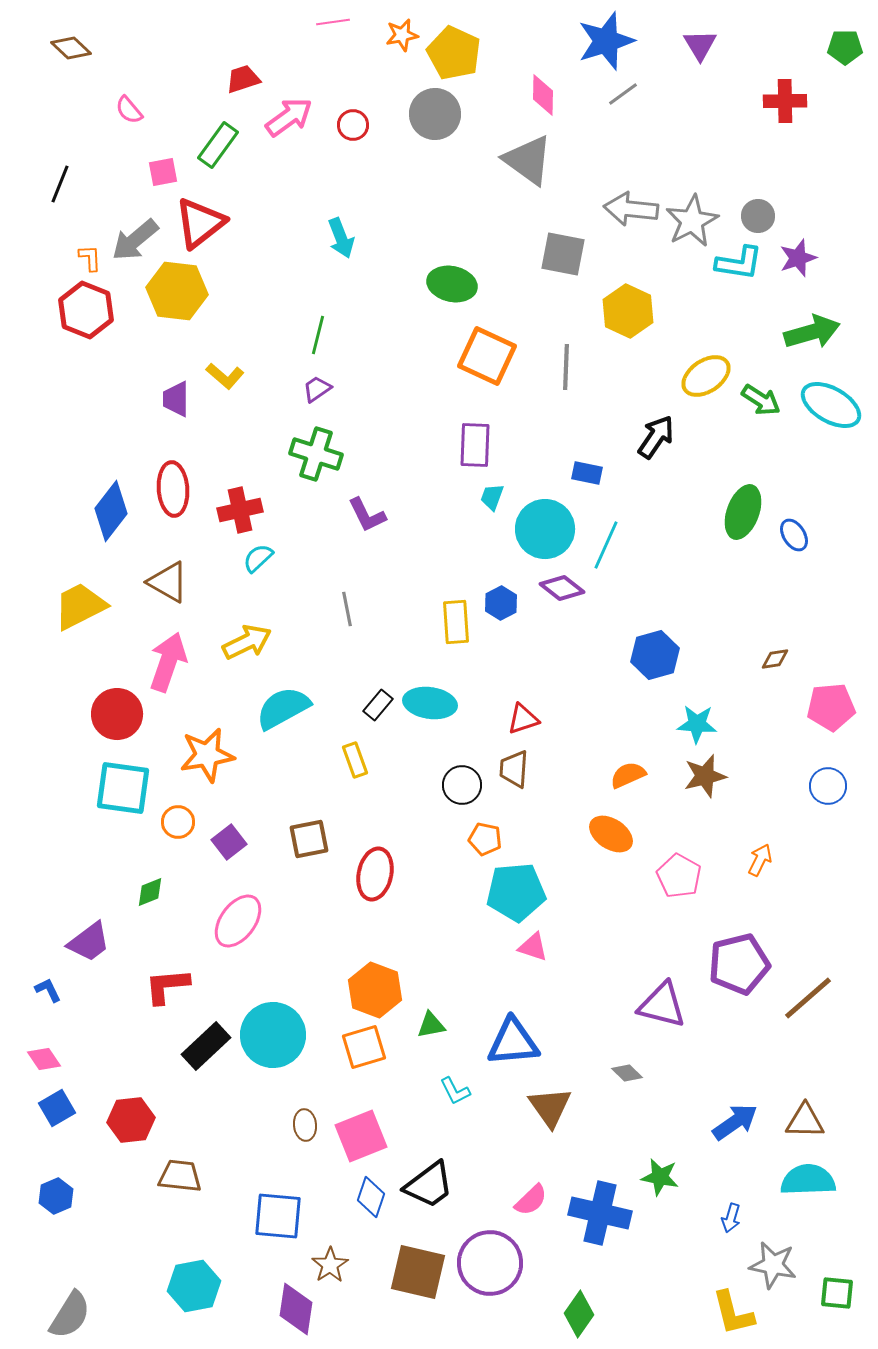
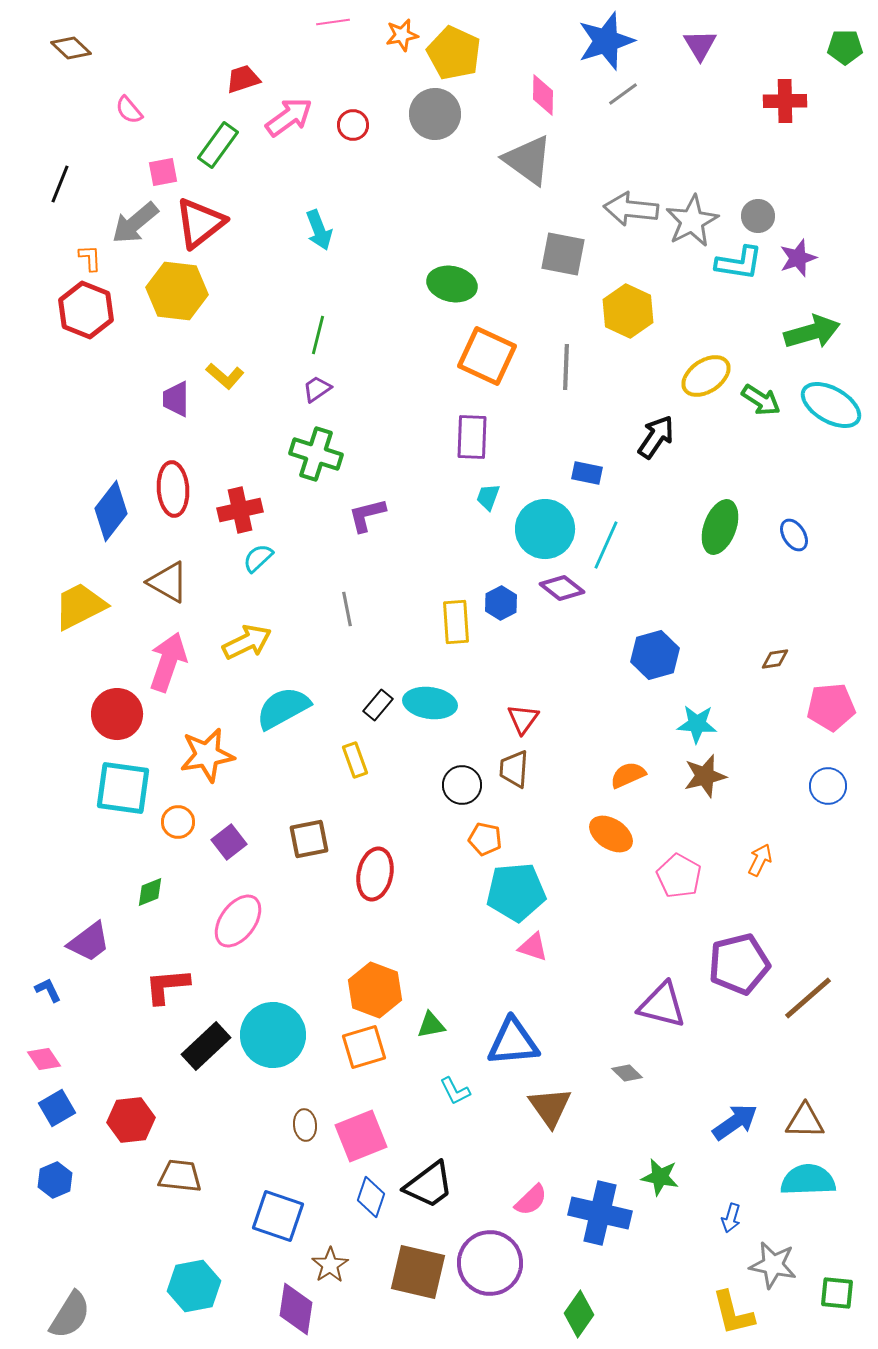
cyan arrow at (341, 238): moved 22 px left, 8 px up
gray arrow at (135, 240): moved 17 px up
purple rectangle at (475, 445): moved 3 px left, 8 px up
cyan trapezoid at (492, 497): moved 4 px left
green ellipse at (743, 512): moved 23 px left, 15 px down
purple L-shape at (367, 515): rotated 102 degrees clockwise
red triangle at (523, 719): rotated 36 degrees counterclockwise
blue hexagon at (56, 1196): moved 1 px left, 16 px up
blue square at (278, 1216): rotated 14 degrees clockwise
